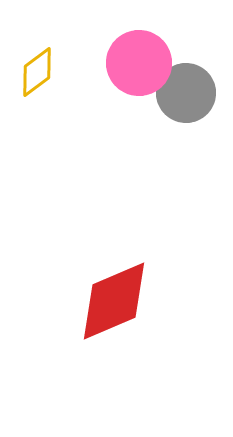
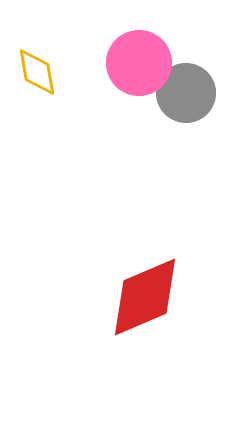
yellow diamond: rotated 63 degrees counterclockwise
red diamond: moved 31 px right, 4 px up
